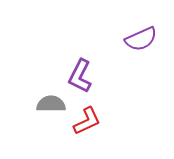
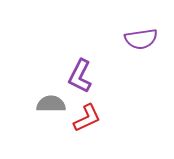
purple semicircle: rotated 16 degrees clockwise
red L-shape: moved 3 px up
